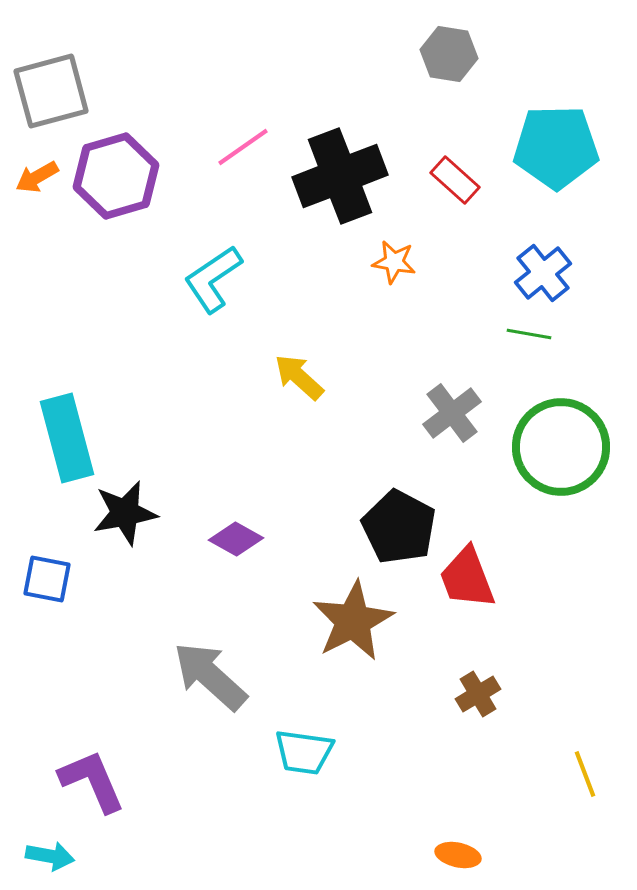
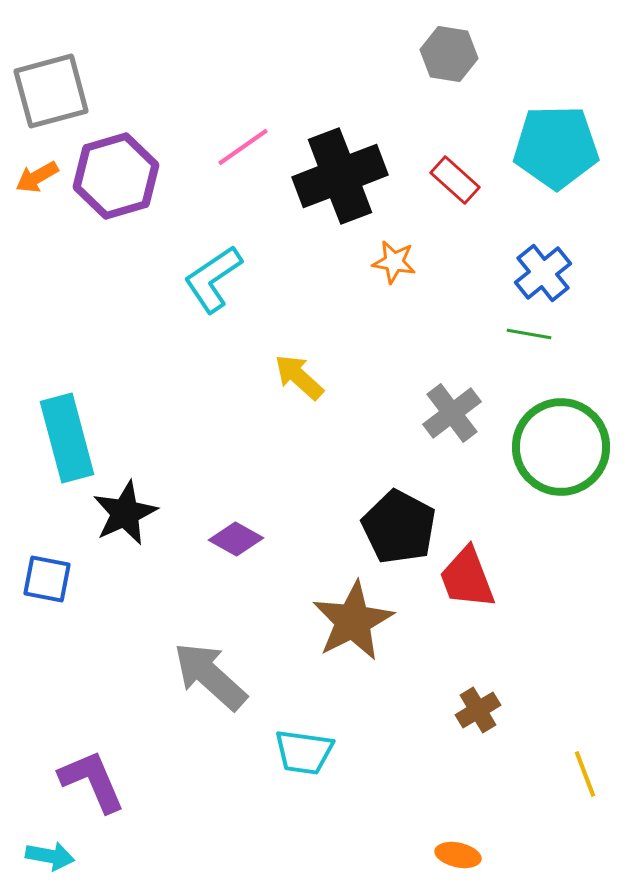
black star: rotated 14 degrees counterclockwise
brown cross: moved 16 px down
